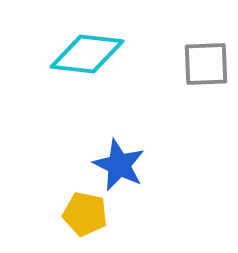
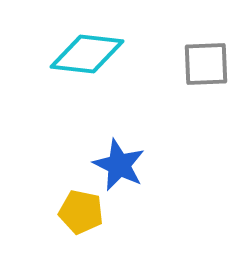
yellow pentagon: moved 4 px left, 2 px up
